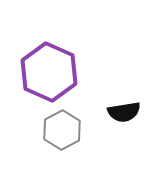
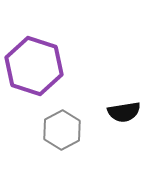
purple hexagon: moved 15 px left, 6 px up; rotated 6 degrees counterclockwise
